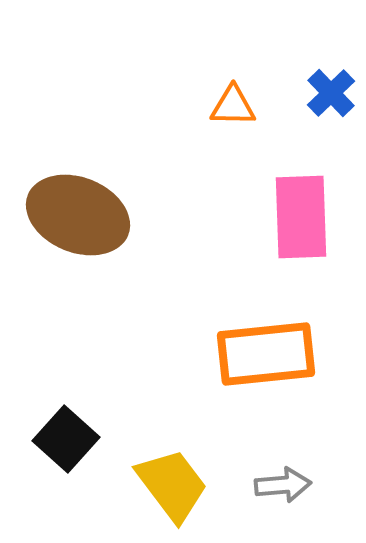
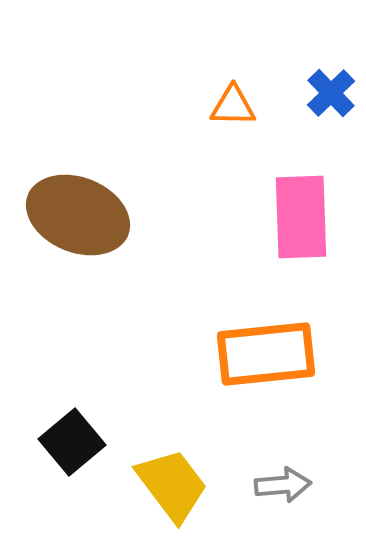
black square: moved 6 px right, 3 px down; rotated 8 degrees clockwise
